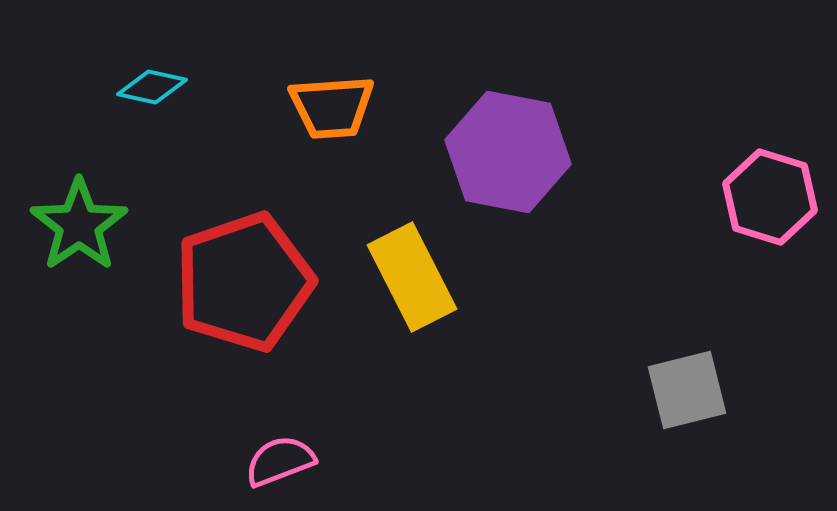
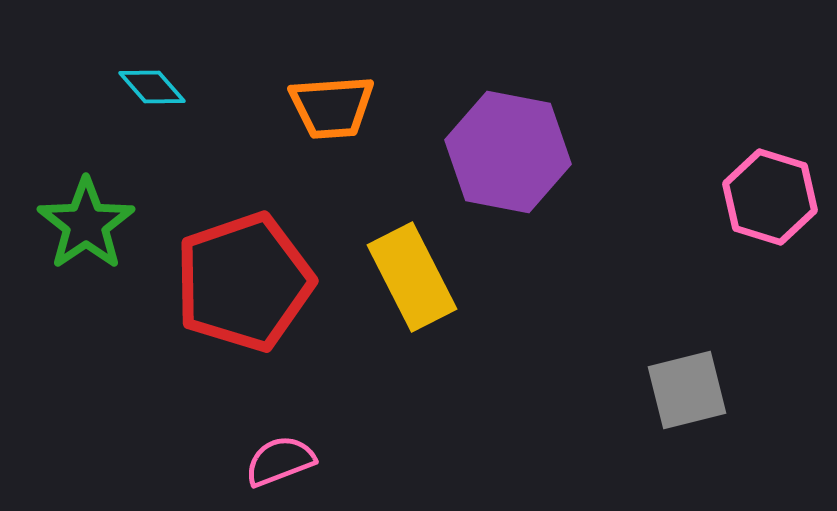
cyan diamond: rotated 36 degrees clockwise
green star: moved 7 px right, 1 px up
